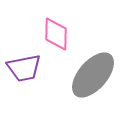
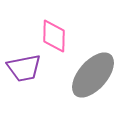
pink diamond: moved 2 px left, 2 px down
